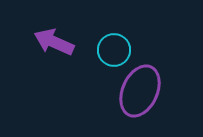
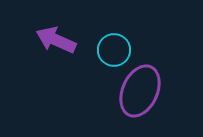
purple arrow: moved 2 px right, 2 px up
